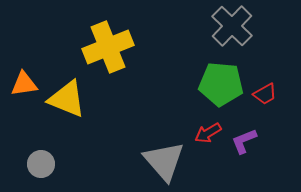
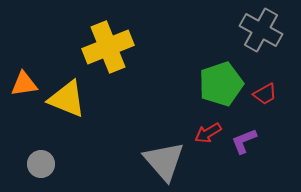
gray cross: moved 29 px right, 4 px down; rotated 15 degrees counterclockwise
green pentagon: rotated 24 degrees counterclockwise
